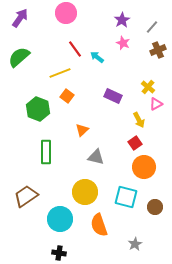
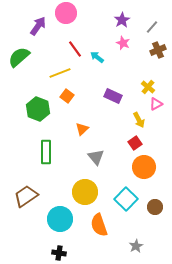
purple arrow: moved 18 px right, 8 px down
orange triangle: moved 1 px up
gray triangle: rotated 36 degrees clockwise
cyan square: moved 2 px down; rotated 30 degrees clockwise
gray star: moved 1 px right, 2 px down
